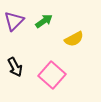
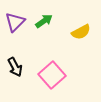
purple triangle: moved 1 px right, 1 px down
yellow semicircle: moved 7 px right, 7 px up
pink square: rotated 8 degrees clockwise
